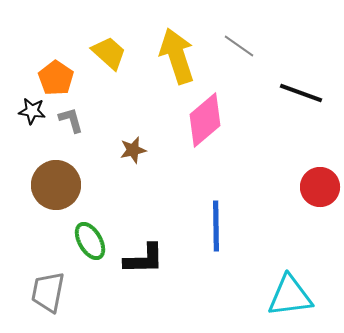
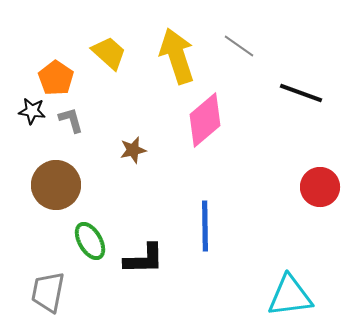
blue line: moved 11 px left
